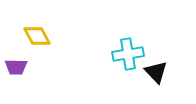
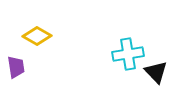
yellow diamond: rotated 32 degrees counterclockwise
purple trapezoid: rotated 100 degrees counterclockwise
